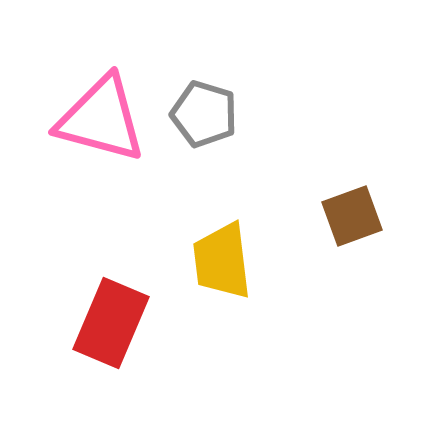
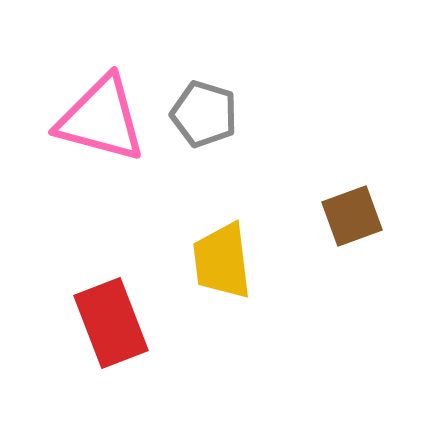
red rectangle: rotated 44 degrees counterclockwise
